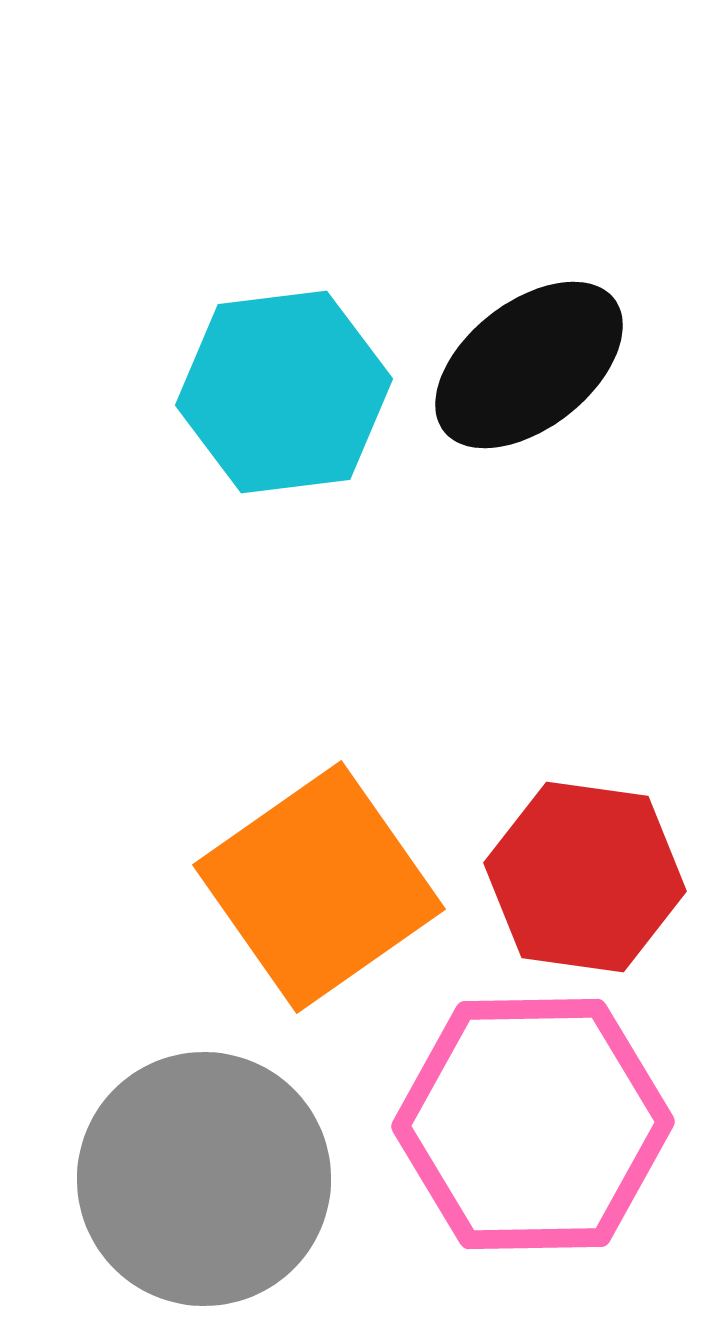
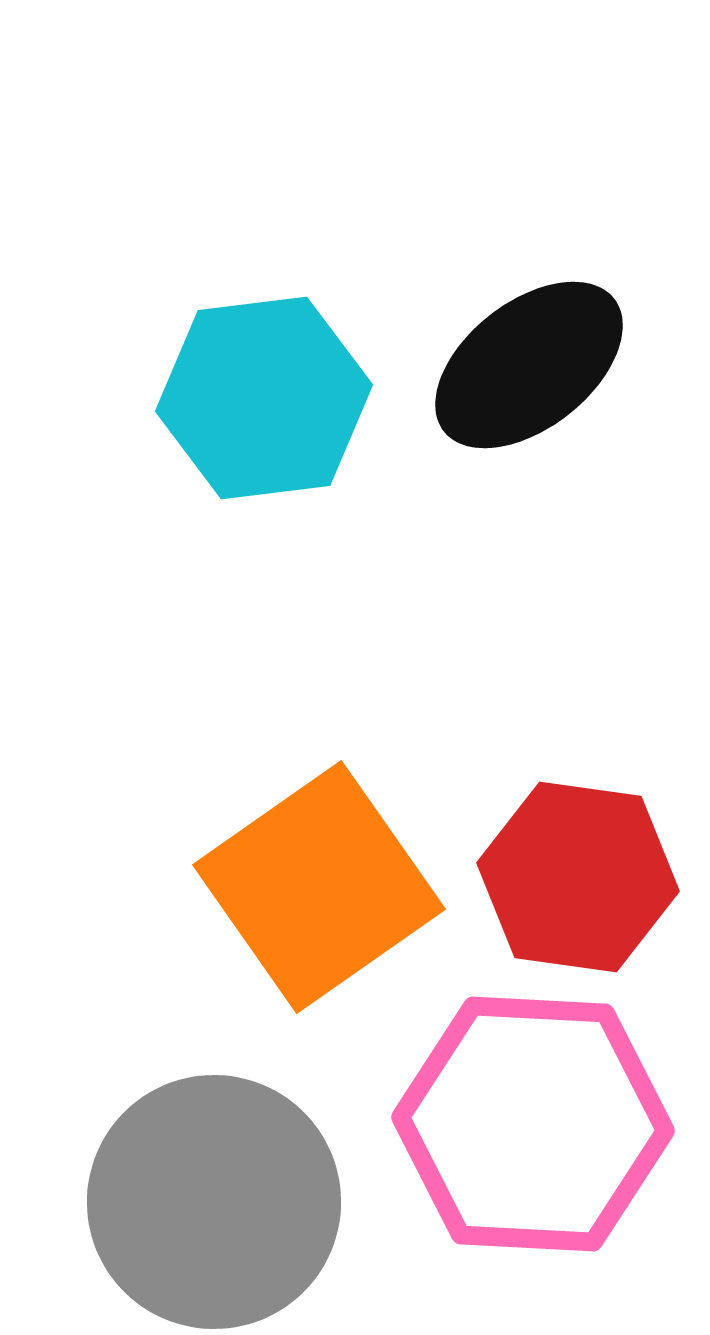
cyan hexagon: moved 20 px left, 6 px down
red hexagon: moved 7 px left
pink hexagon: rotated 4 degrees clockwise
gray circle: moved 10 px right, 23 px down
